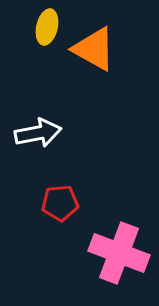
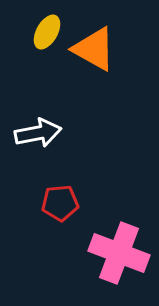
yellow ellipse: moved 5 px down; rotated 16 degrees clockwise
